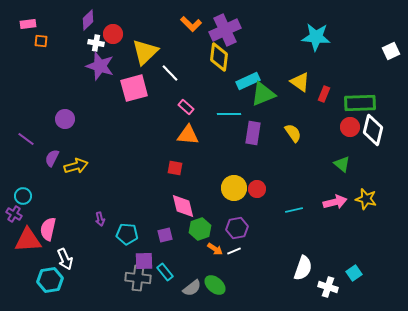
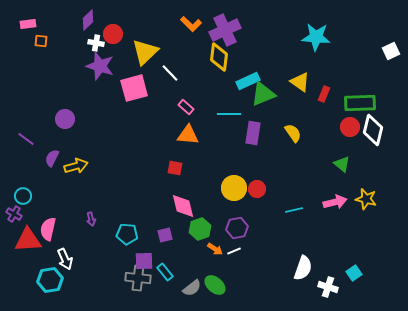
purple arrow at (100, 219): moved 9 px left
